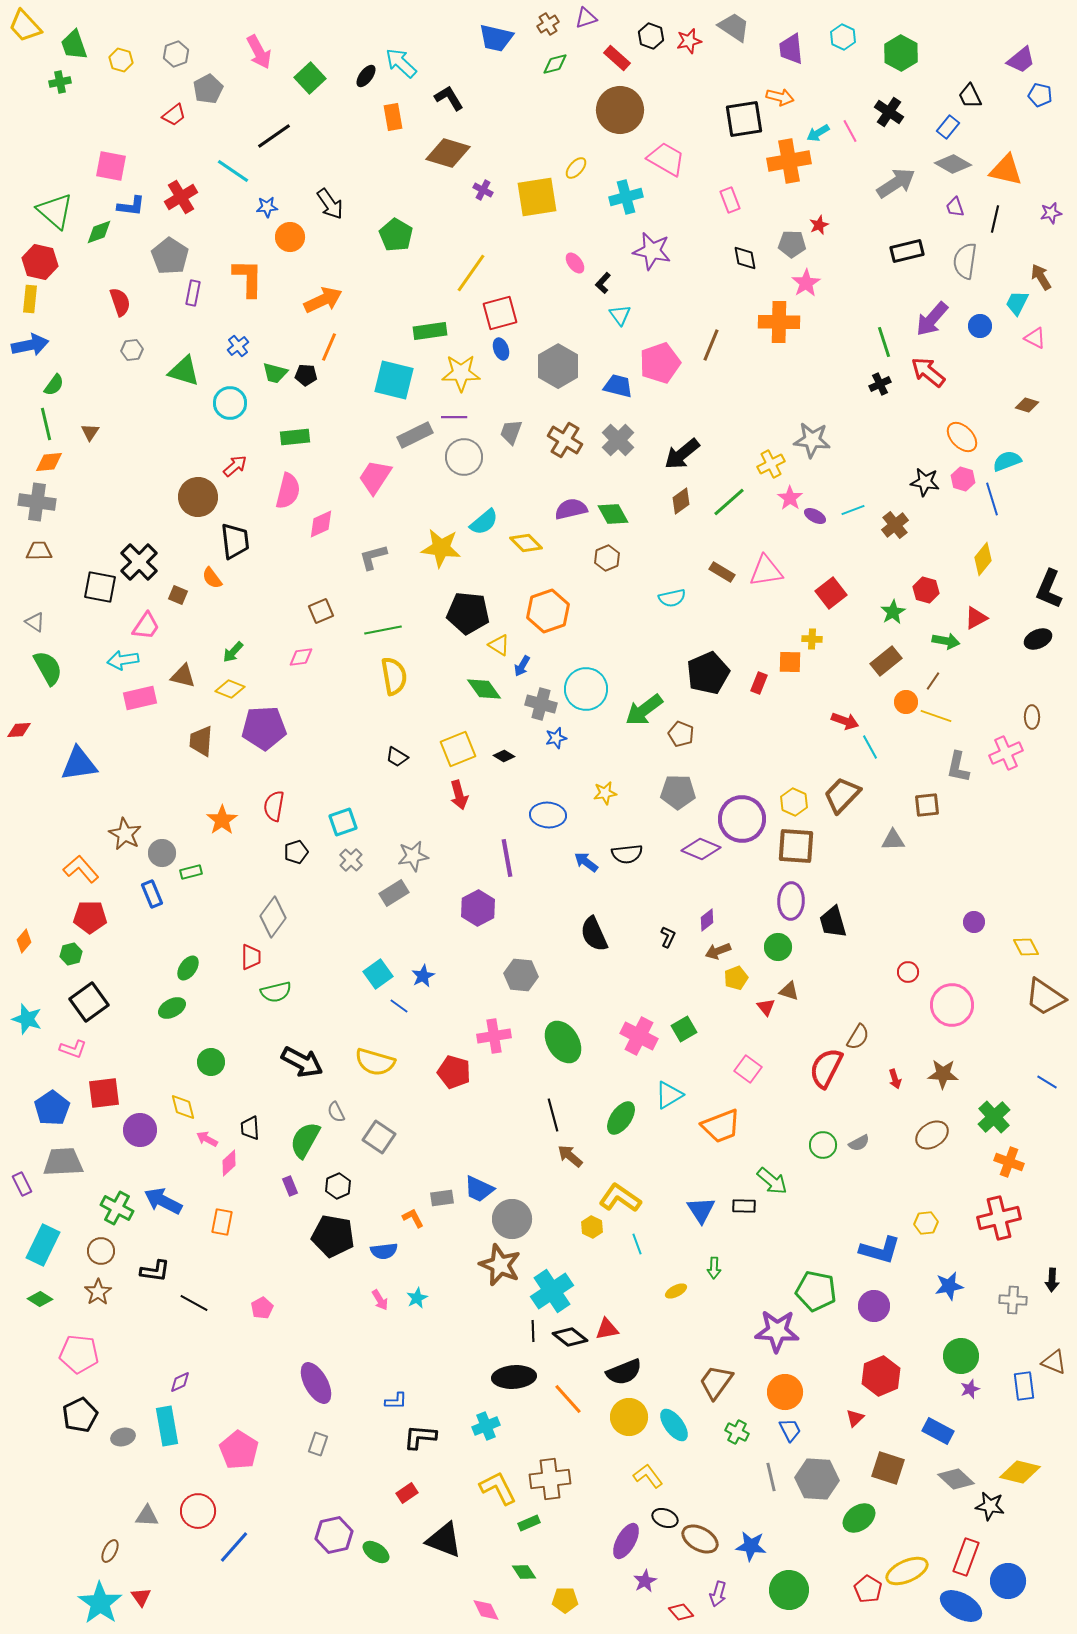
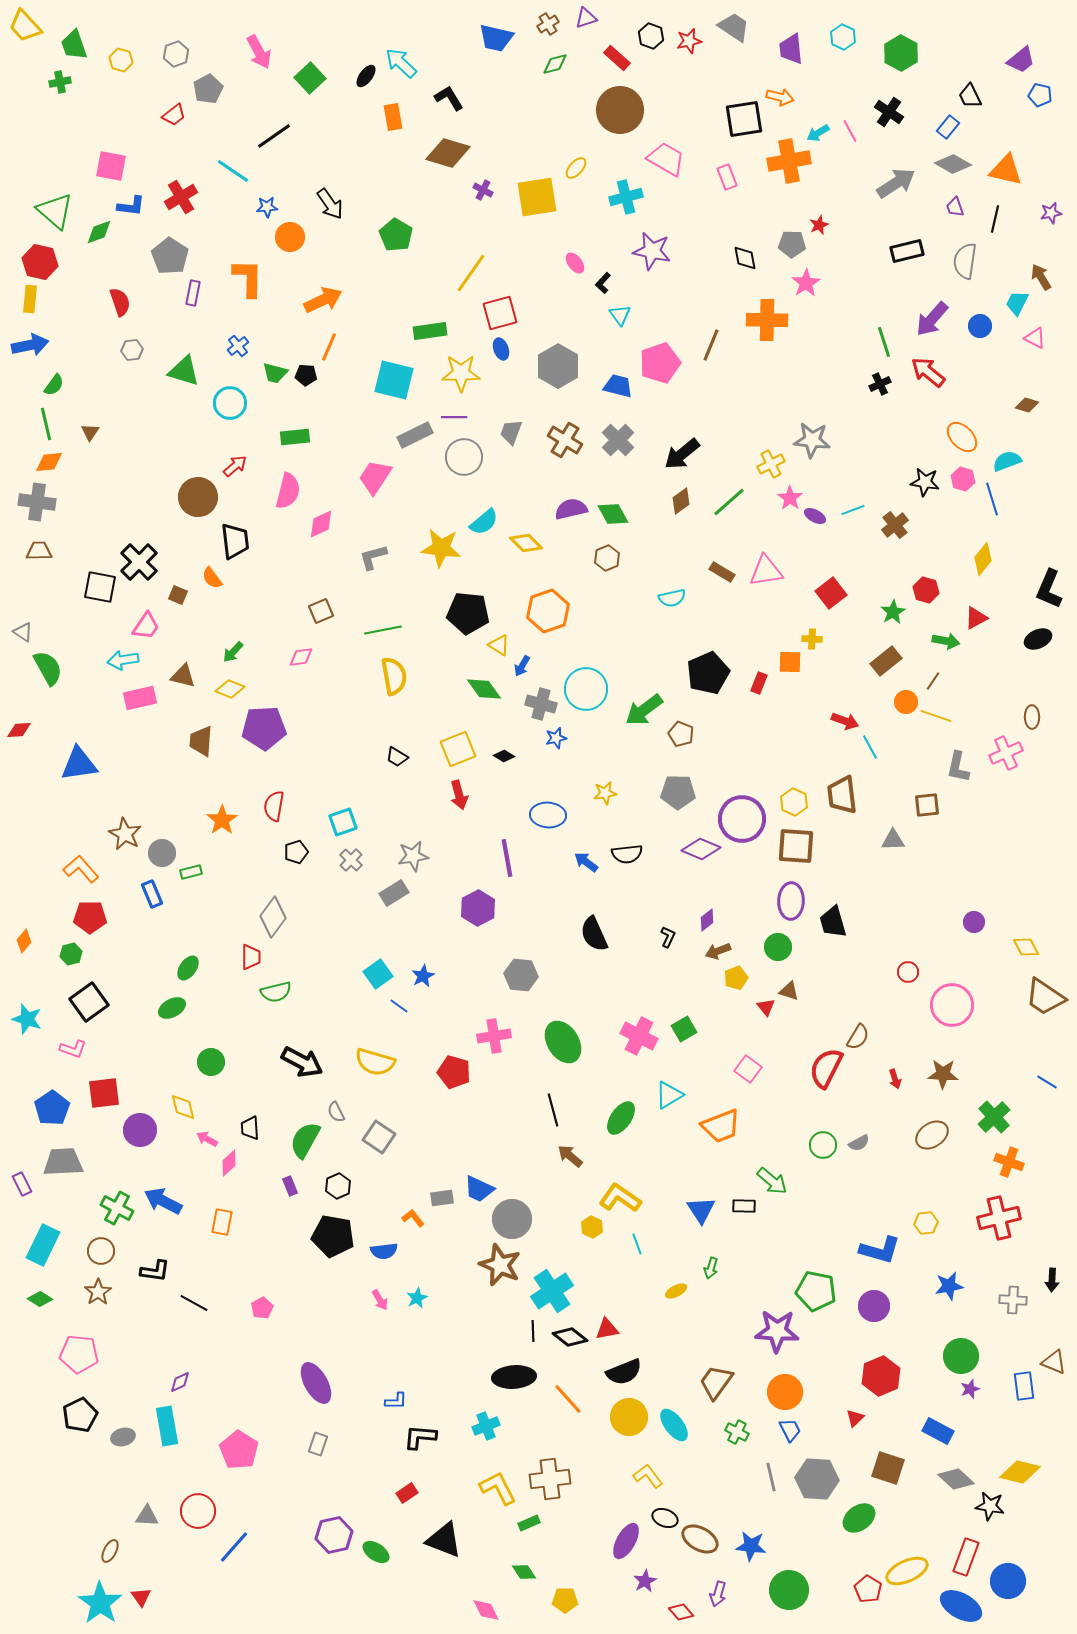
pink rectangle at (730, 200): moved 3 px left, 23 px up
orange cross at (779, 322): moved 12 px left, 2 px up
gray triangle at (35, 622): moved 12 px left, 10 px down
brown trapezoid at (842, 795): rotated 51 degrees counterclockwise
black line at (553, 1115): moved 5 px up
orange L-shape at (413, 1218): rotated 10 degrees counterclockwise
green arrow at (714, 1268): moved 3 px left; rotated 15 degrees clockwise
